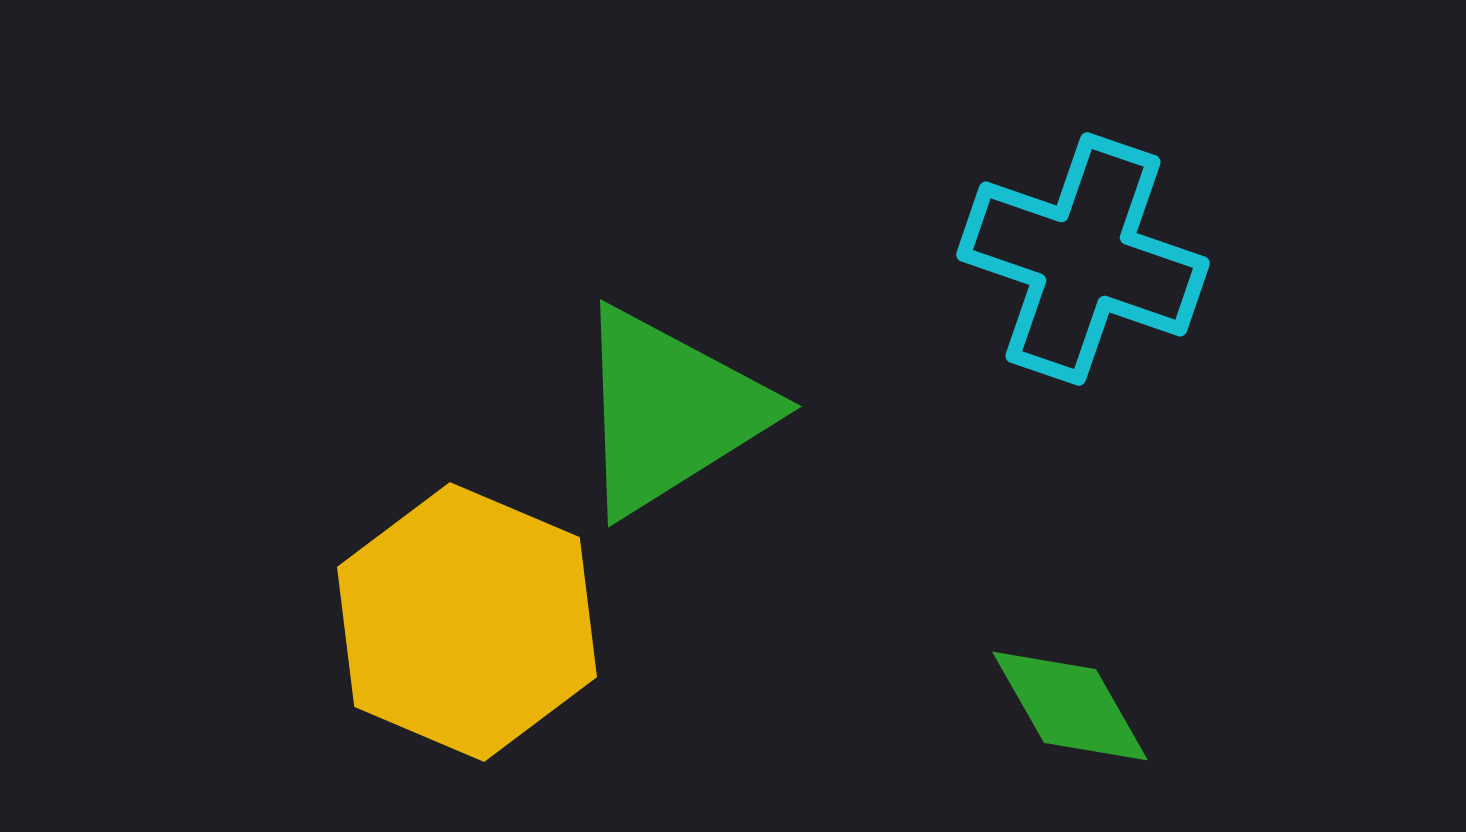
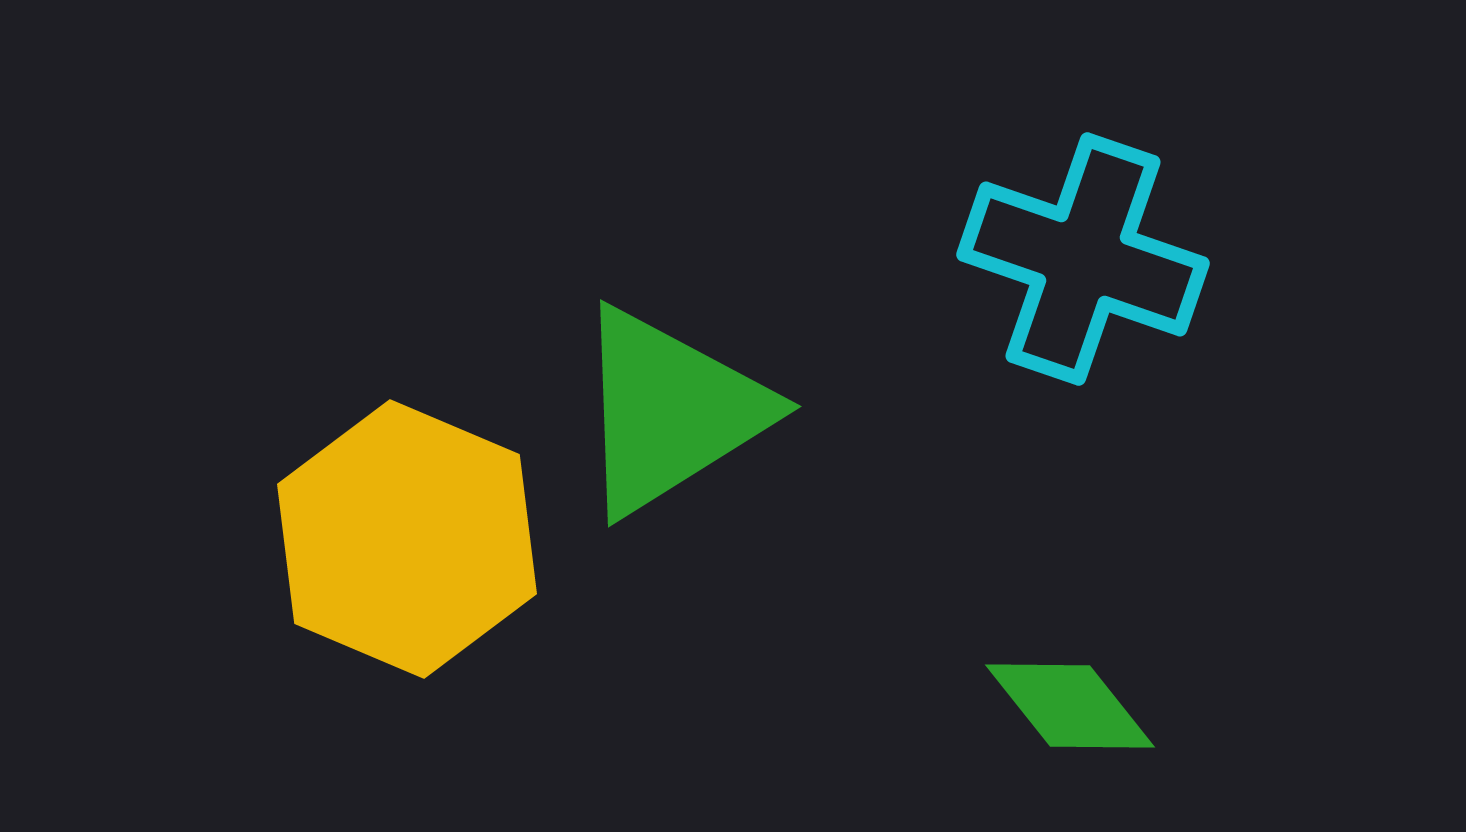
yellow hexagon: moved 60 px left, 83 px up
green diamond: rotated 9 degrees counterclockwise
